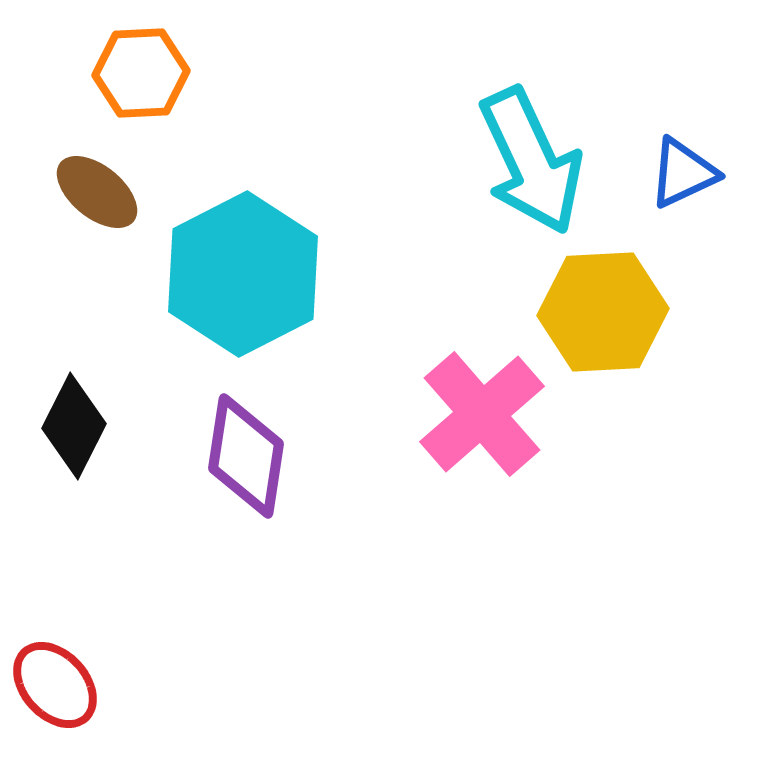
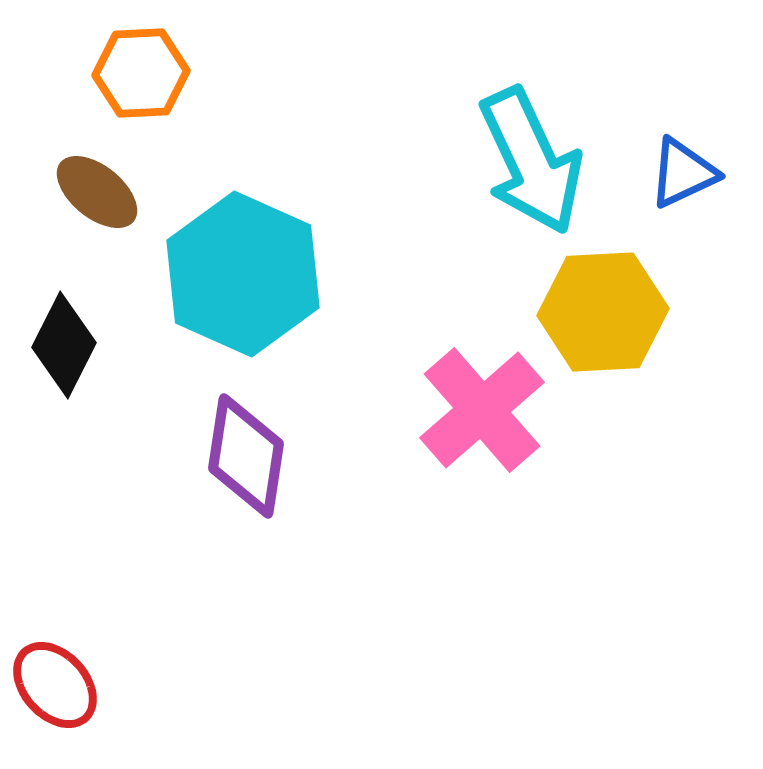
cyan hexagon: rotated 9 degrees counterclockwise
pink cross: moved 4 px up
black diamond: moved 10 px left, 81 px up
